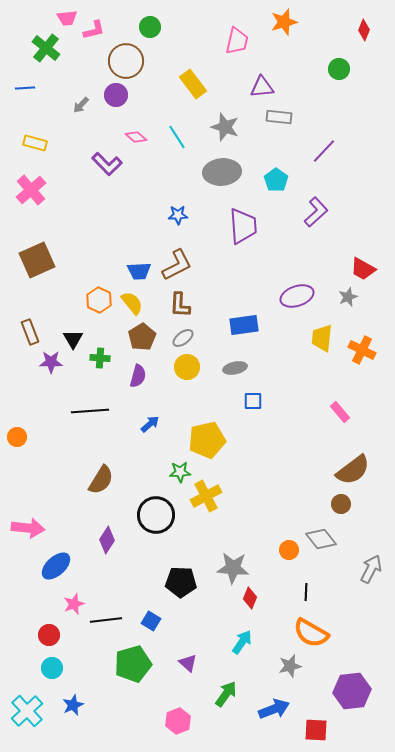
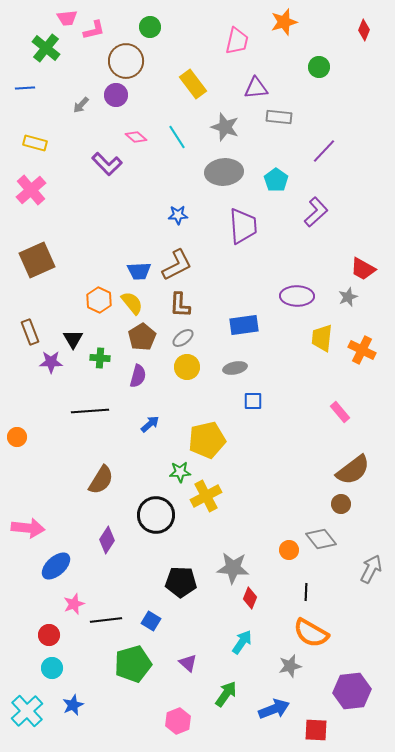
green circle at (339, 69): moved 20 px left, 2 px up
purple triangle at (262, 87): moved 6 px left, 1 px down
gray ellipse at (222, 172): moved 2 px right
purple ellipse at (297, 296): rotated 20 degrees clockwise
